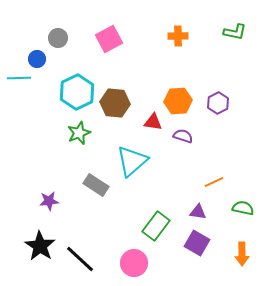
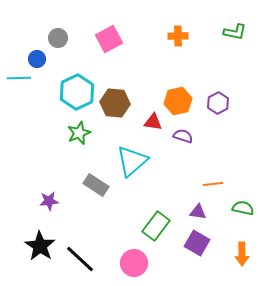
orange hexagon: rotated 8 degrees counterclockwise
orange line: moved 1 px left, 2 px down; rotated 18 degrees clockwise
